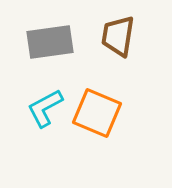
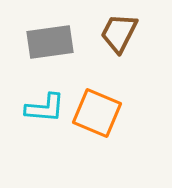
brown trapezoid: moved 1 px right, 3 px up; rotated 18 degrees clockwise
cyan L-shape: rotated 147 degrees counterclockwise
